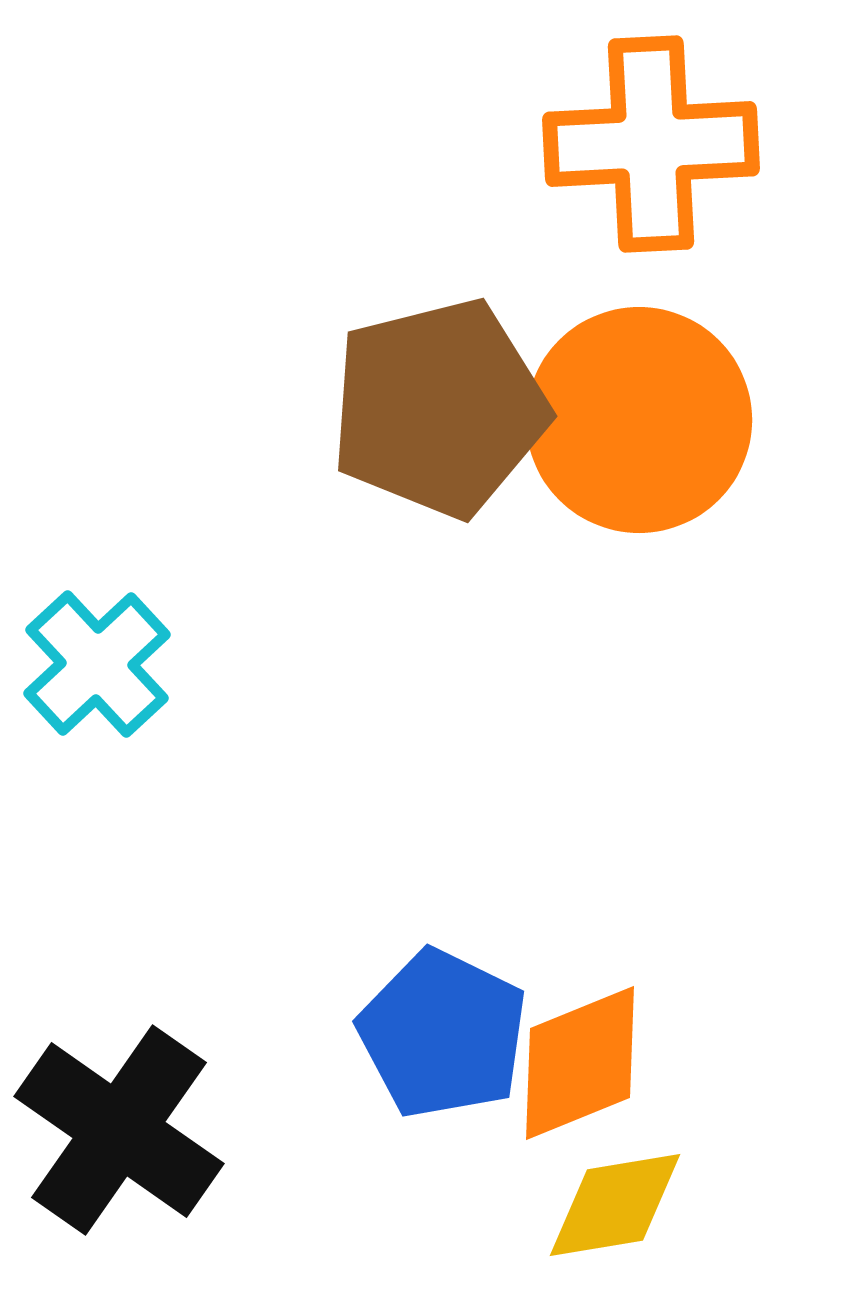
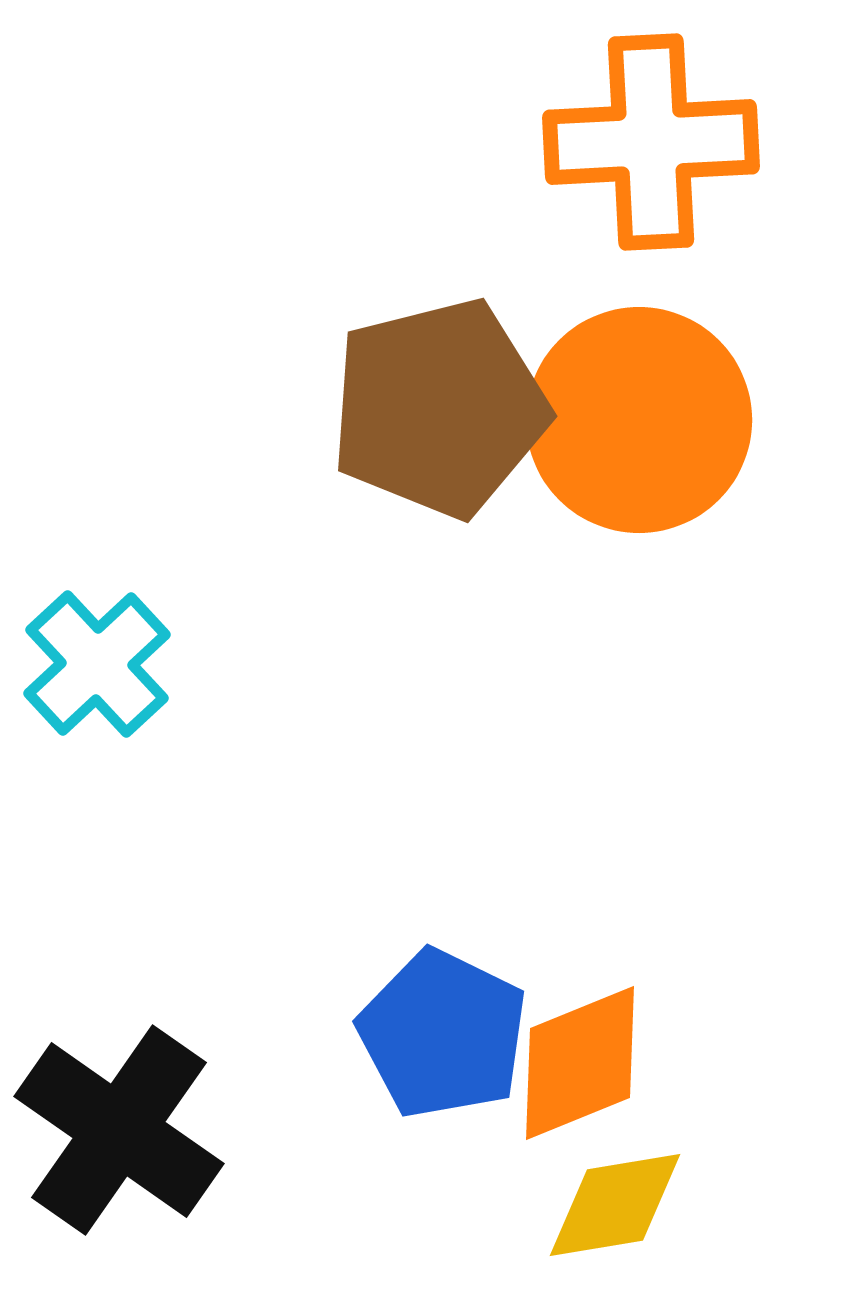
orange cross: moved 2 px up
